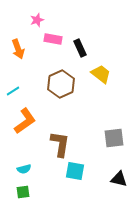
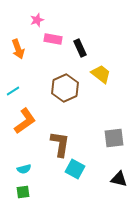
brown hexagon: moved 4 px right, 4 px down
cyan square: moved 2 px up; rotated 18 degrees clockwise
